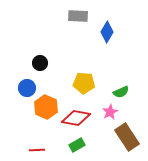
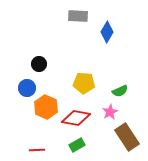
black circle: moved 1 px left, 1 px down
green semicircle: moved 1 px left, 1 px up
